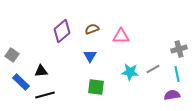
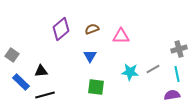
purple diamond: moved 1 px left, 2 px up
